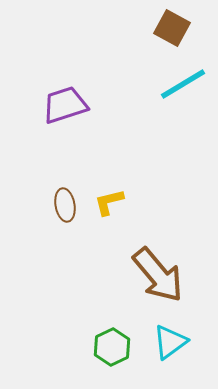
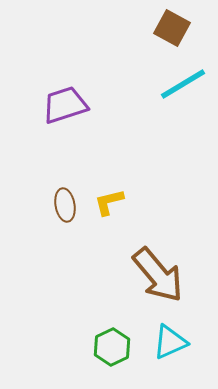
cyan triangle: rotated 12 degrees clockwise
